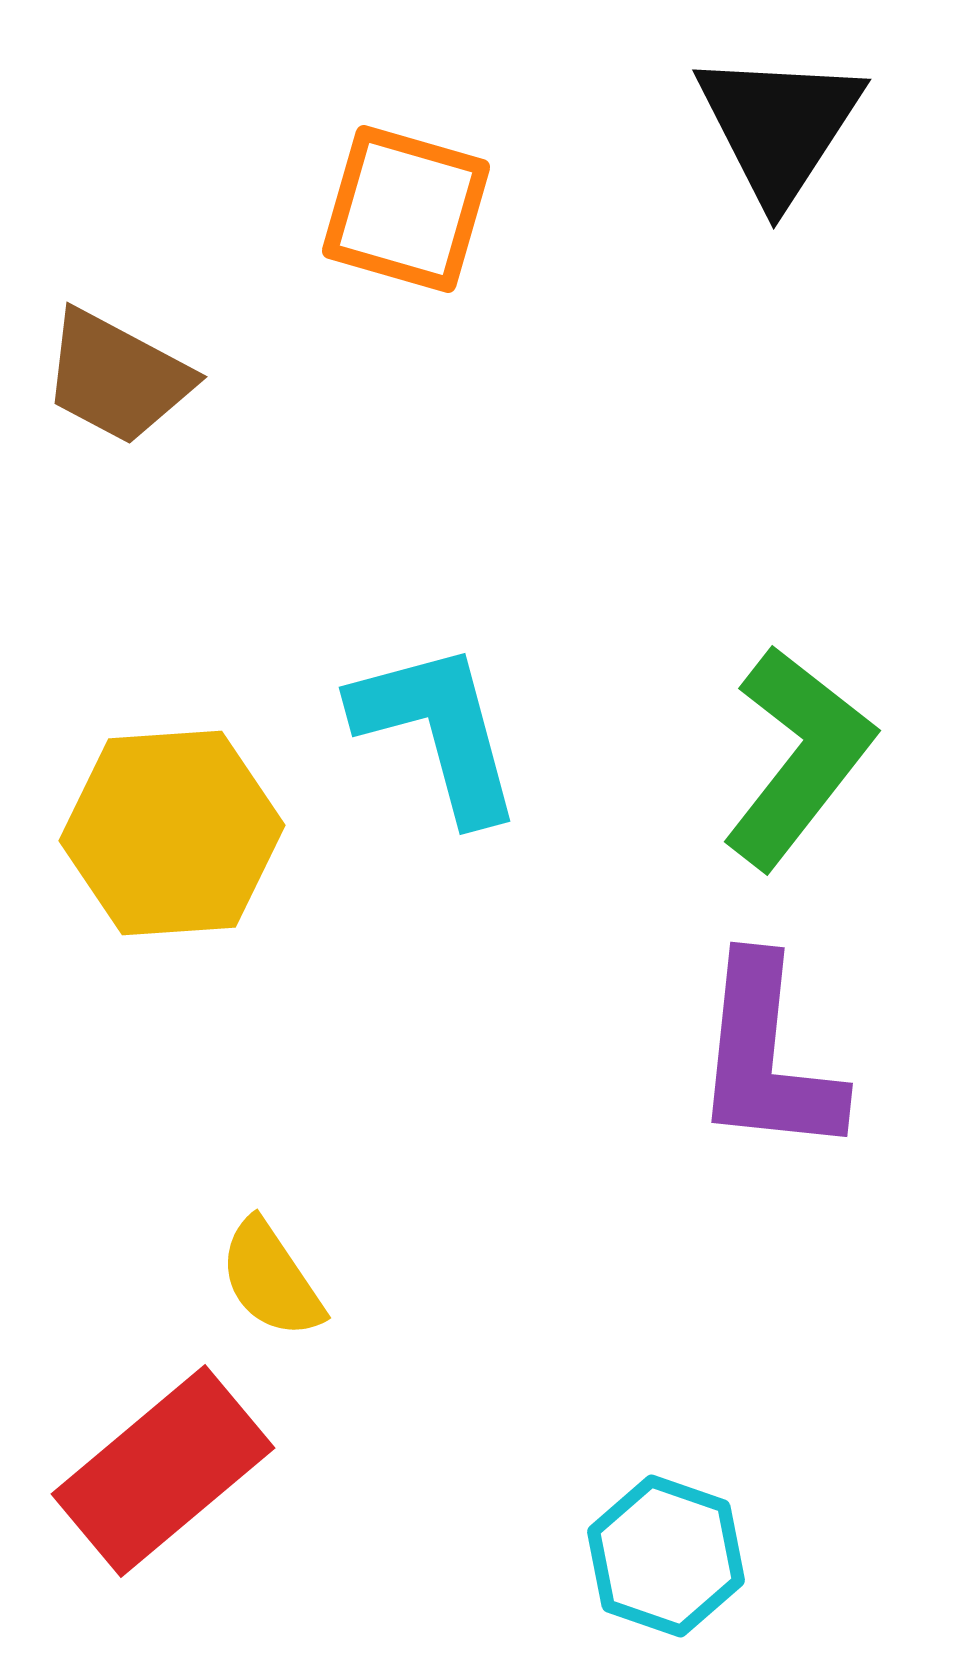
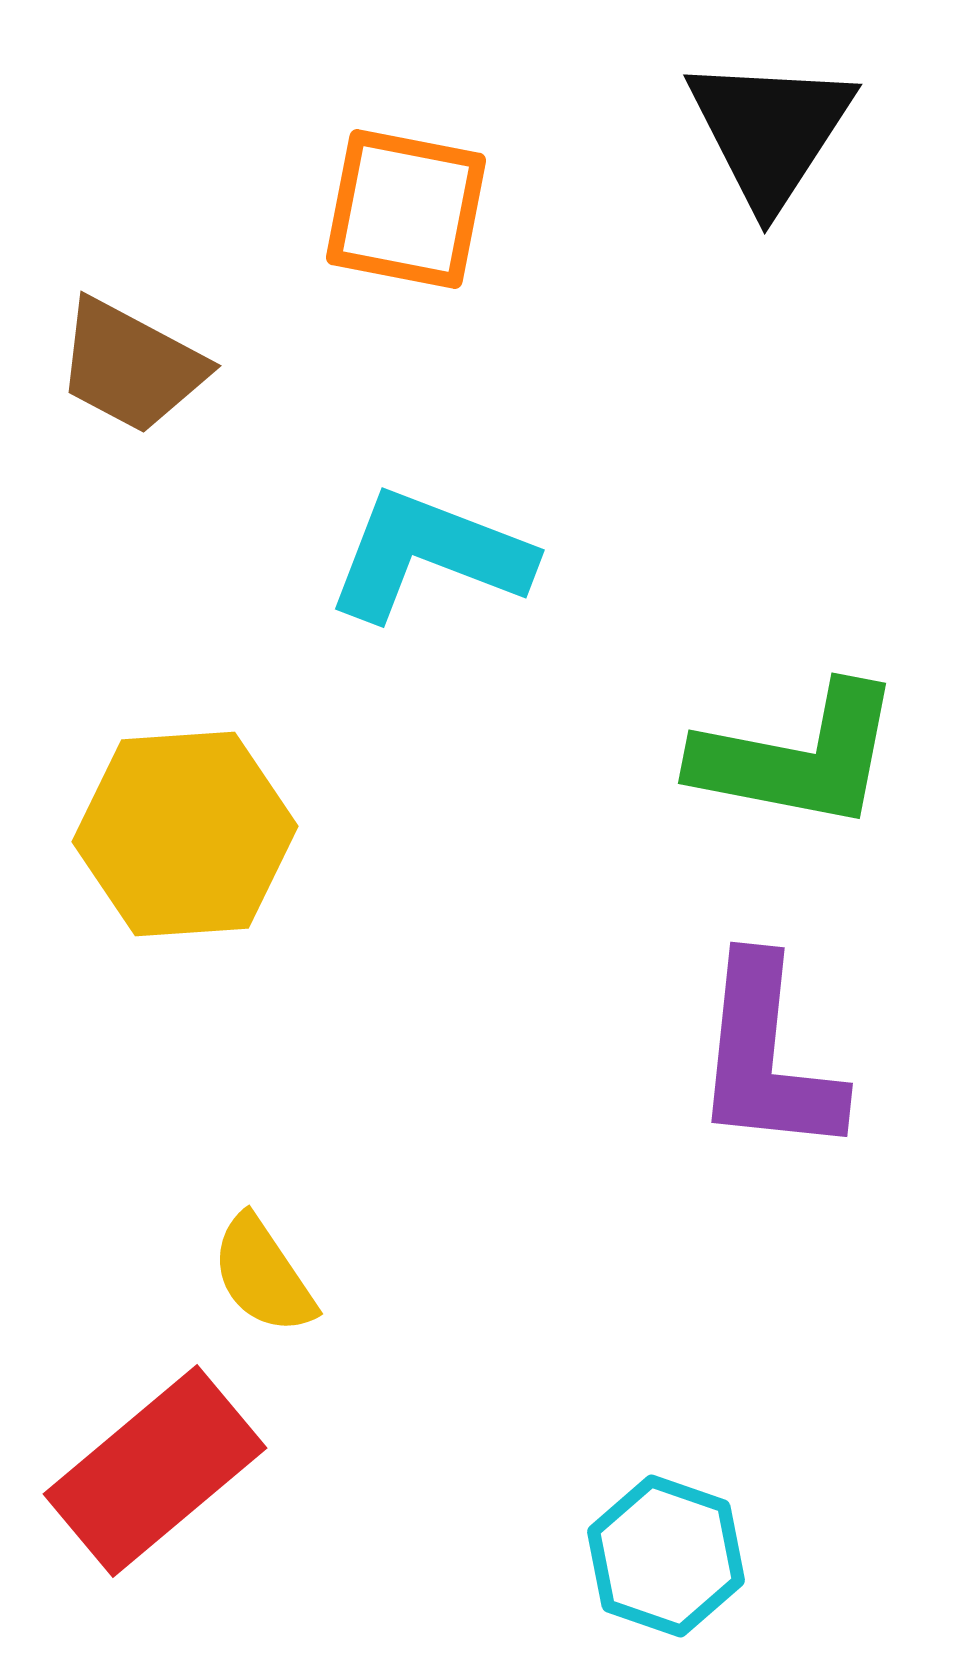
black triangle: moved 9 px left, 5 px down
orange square: rotated 5 degrees counterclockwise
brown trapezoid: moved 14 px right, 11 px up
cyan L-shape: moved 9 px left, 176 px up; rotated 54 degrees counterclockwise
green L-shape: rotated 63 degrees clockwise
yellow hexagon: moved 13 px right, 1 px down
yellow semicircle: moved 8 px left, 4 px up
red rectangle: moved 8 px left
